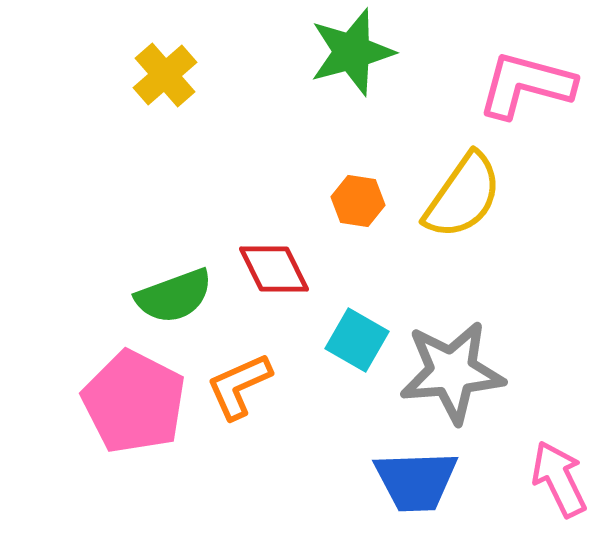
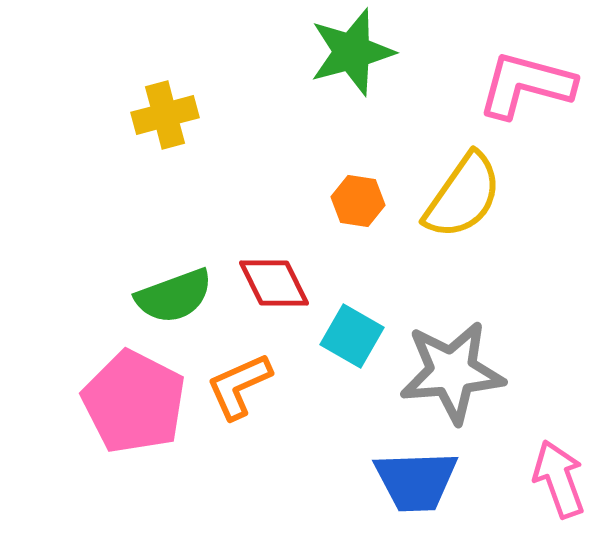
yellow cross: moved 40 px down; rotated 26 degrees clockwise
red diamond: moved 14 px down
cyan square: moved 5 px left, 4 px up
pink arrow: rotated 6 degrees clockwise
